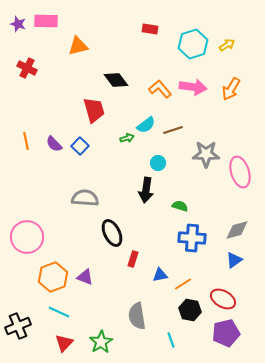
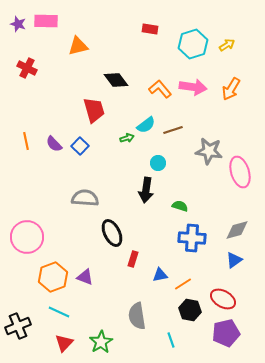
gray star at (206, 154): moved 3 px right, 3 px up; rotated 8 degrees clockwise
